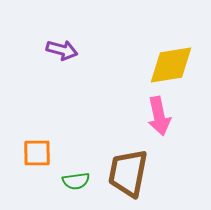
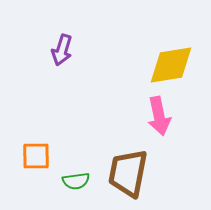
purple arrow: rotated 92 degrees clockwise
orange square: moved 1 px left, 3 px down
